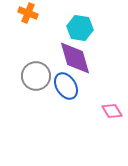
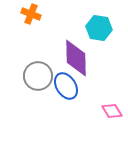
orange cross: moved 3 px right, 1 px down
cyan hexagon: moved 19 px right
purple diamond: moved 1 px right; rotated 15 degrees clockwise
gray circle: moved 2 px right
